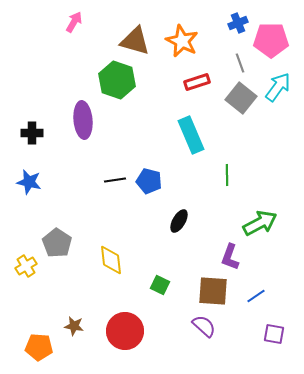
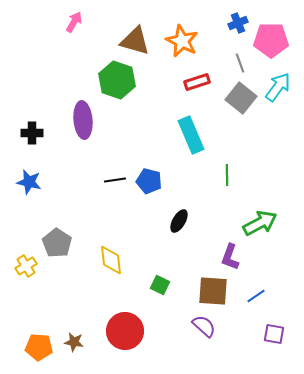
brown star: moved 16 px down
